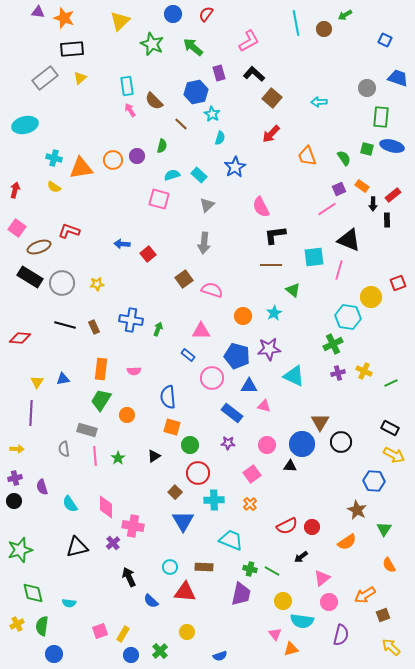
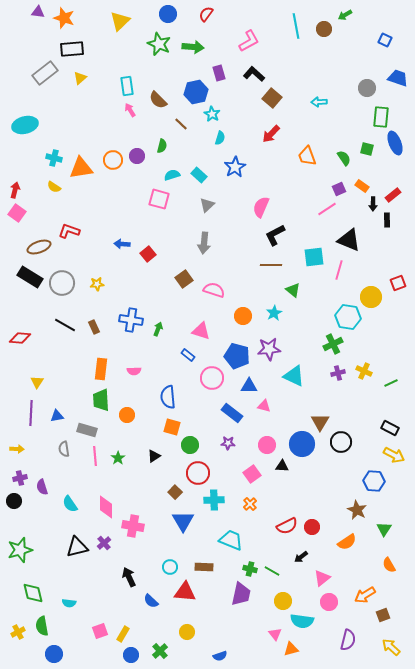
blue circle at (173, 14): moved 5 px left
cyan line at (296, 23): moved 3 px down
green star at (152, 44): moved 7 px right
green arrow at (193, 47): rotated 145 degrees clockwise
gray rectangle at (45, 78): moved 5 px up
brown semicircle at (154, 101): moved 4 px right, 1 px up
blue ellipse at (392, 146): moved 3 px right, 3 px up; rotated 55 degrees clockwise
pink semicircle at (261, 207): rotated 50 degrees clockwise
pink square at (17, 228): moved 15 px up
black L-shape at (275, 235): rotated 20 degrees counterclockwise
pink semicircle at (212, 290): moved 2 px right
black line at (65, 325): rotated 15 degrees clockwise
pink triangle at (201, 331): rotated 18 degrees clockwise
blue triangle at (63, 379): moved 6 px left, 37 px down
green trapezoid at (101, 400): rotated 35 degrees counterclockwise
black triangle at (290, 466): moved 8 px left
purple cross at (15, 478): moved 5 px right
purple cross at (113, 543): moved 9 px left
yellow cross at (17, 624): moved 1 px right, 8 px down
green semicircle at (42, 626): rotated 18 degrees counterclockwise
purple semicircle at (341, 635): moved 7 px right, 5 px down
